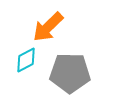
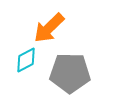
orange arrow: moved 1 px right, 1 px down
